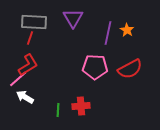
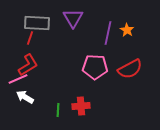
gray rectangle: moved 3 px right, 1 px down
pink line: rotated 18 degrees clockwise
